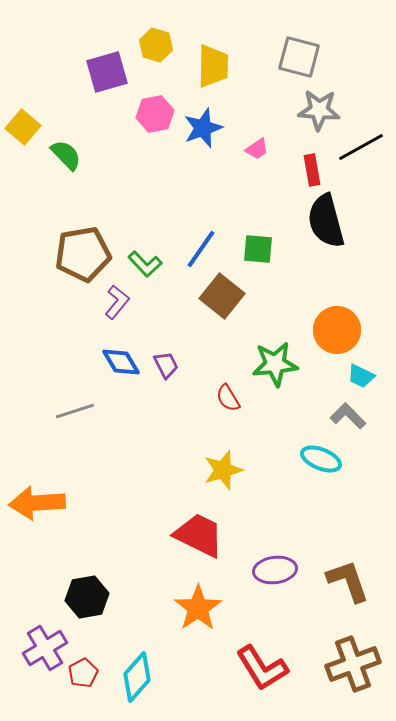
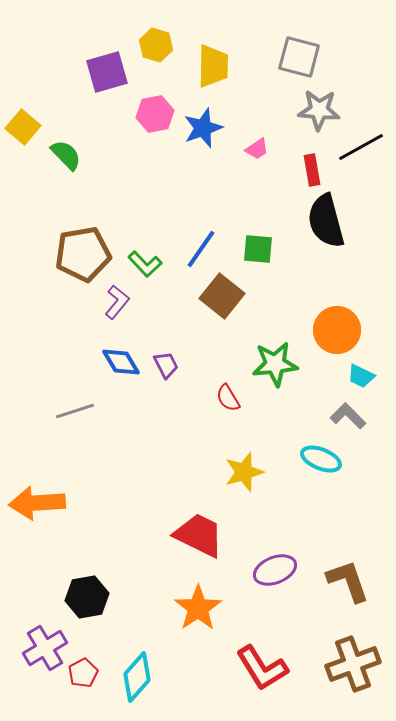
yellow star: moved 21 px right, 2 px down
purple ellipse: rotated 15 degrees counterclockwise
